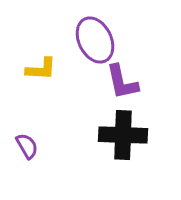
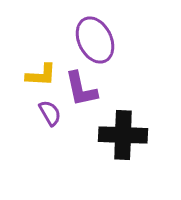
yellow L-shape: moved 6 px down
purple L-shape: moved 41 px left, 7 px down
purple semicircle: moved 23 px right, 33 px up
